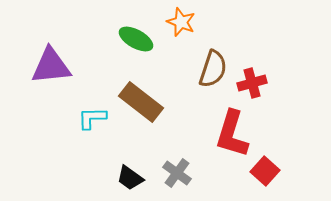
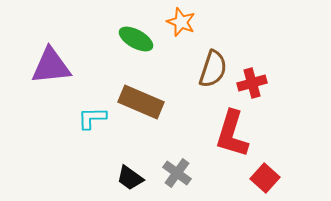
brown rectangle: rotated 15 degrees counterclockwise
red square: moved 7 px down
